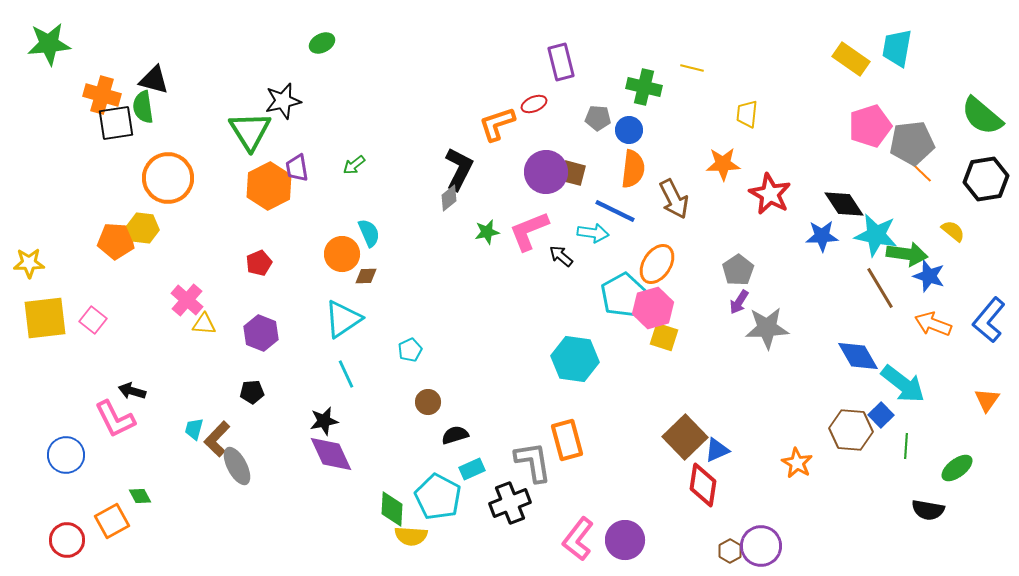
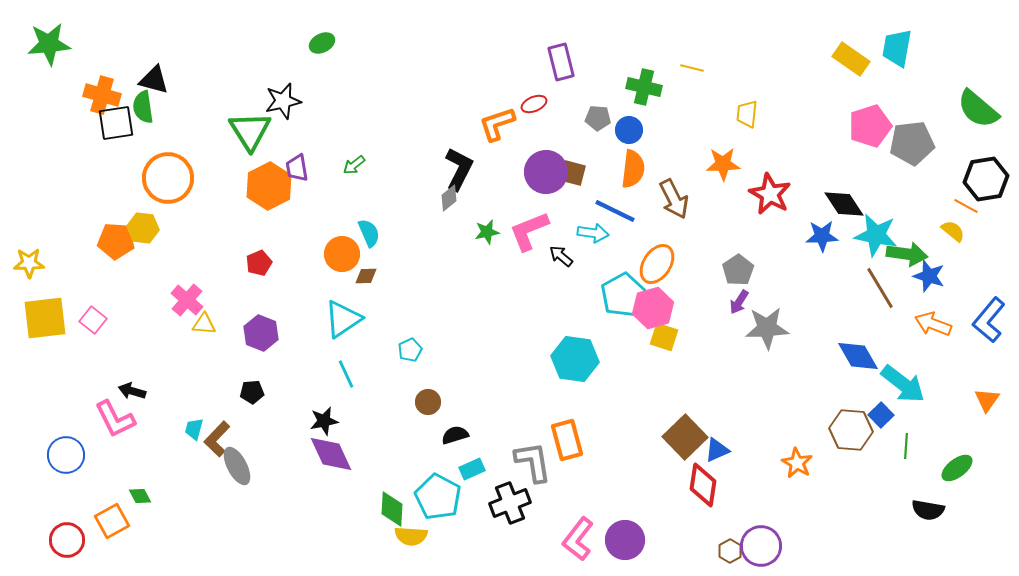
green semicircle at (982, 116): moved 4 px left, 7 px up
orange line at (921, 172): moved 45 px right, 34 px down; rotated 15 degrees counterclockwise
